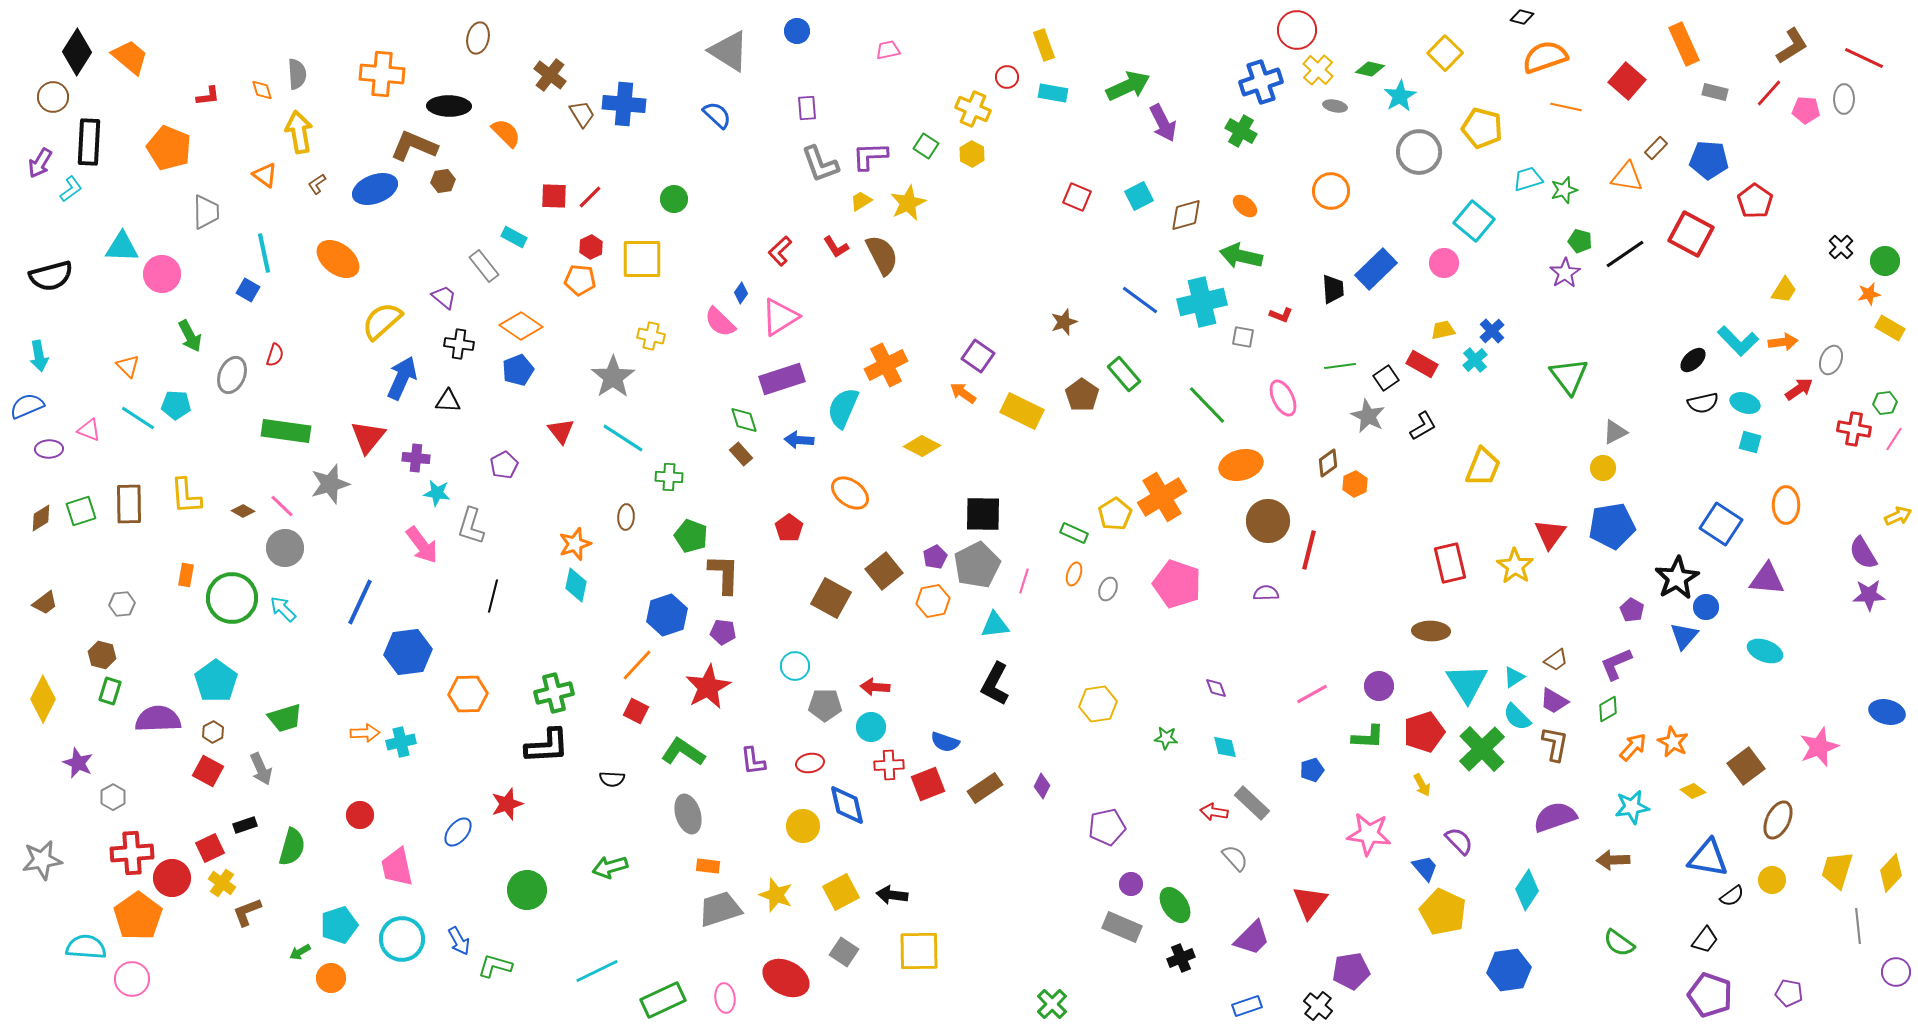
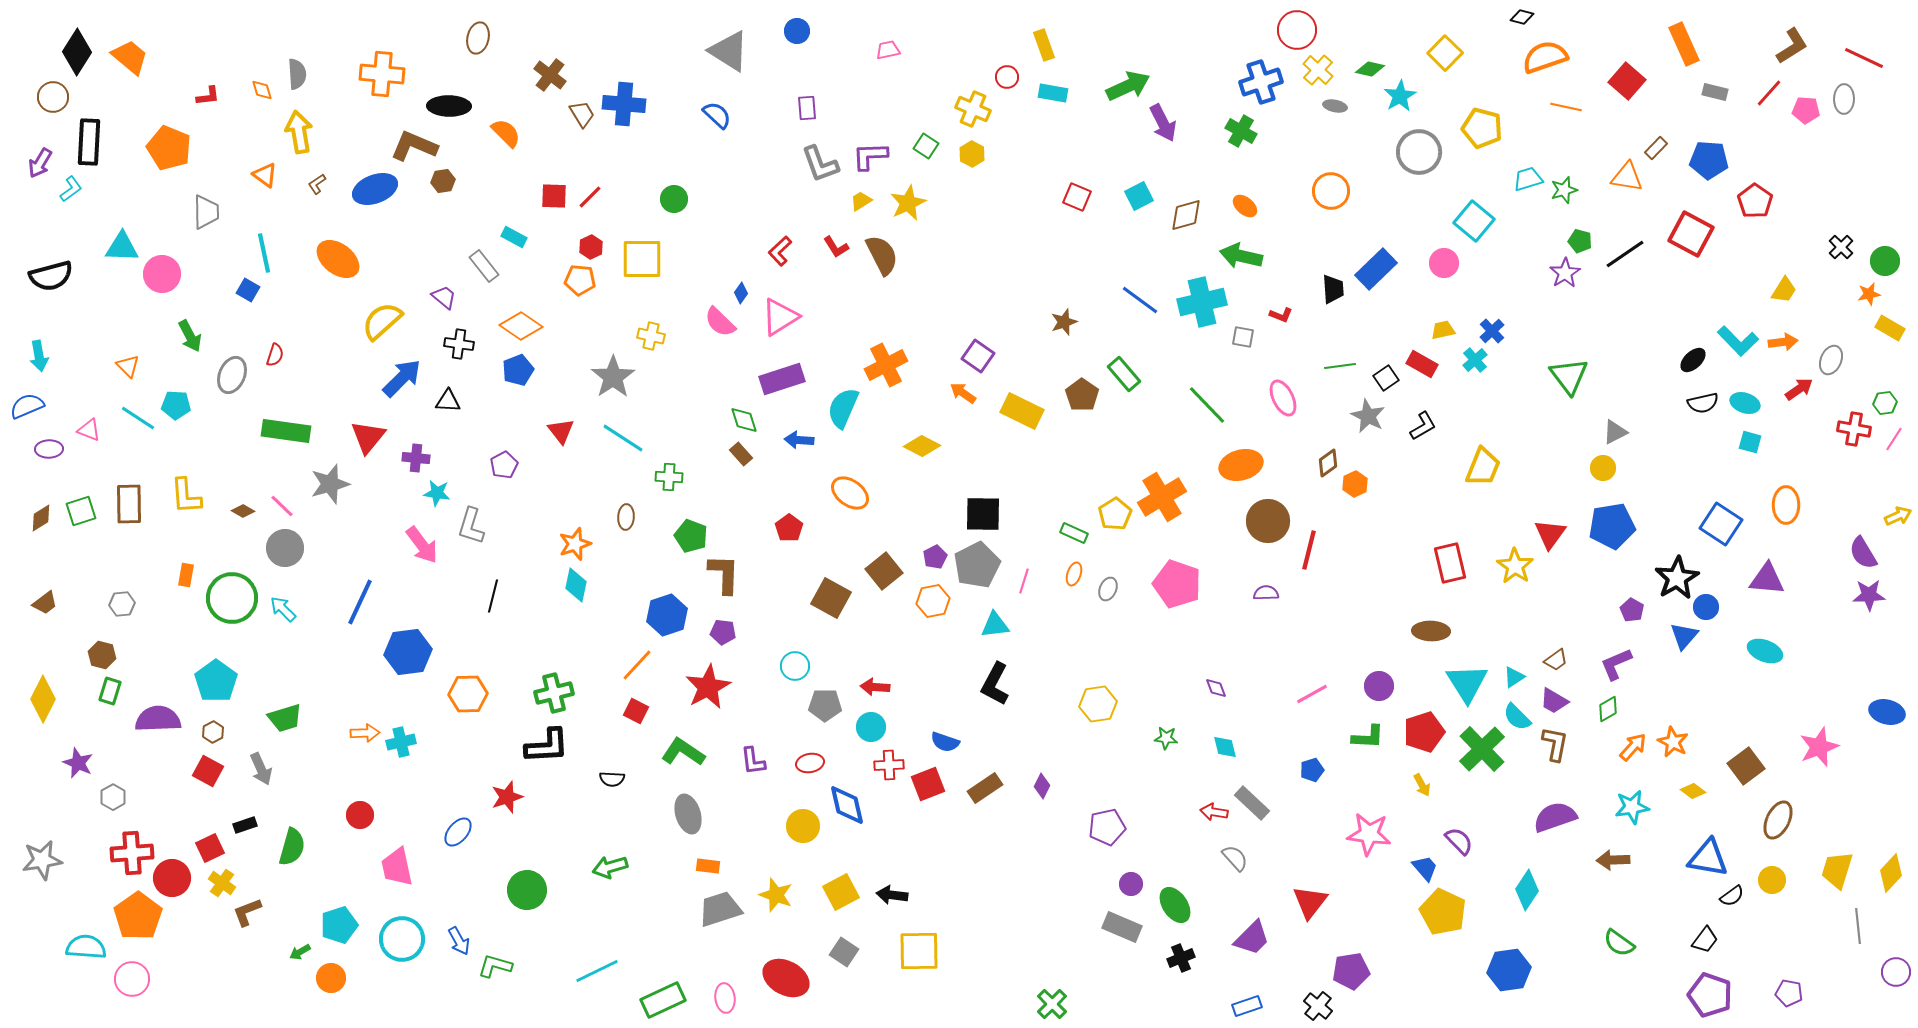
blue arrow at (402, 378): rotated 21 degrees clockwise
red star at (507, 804): moved 7 px up
